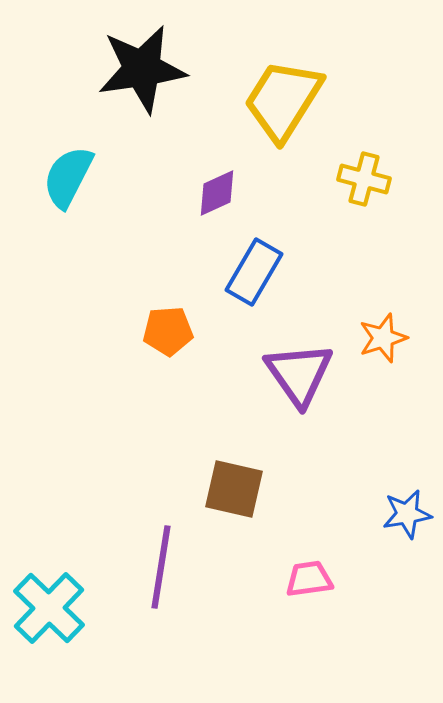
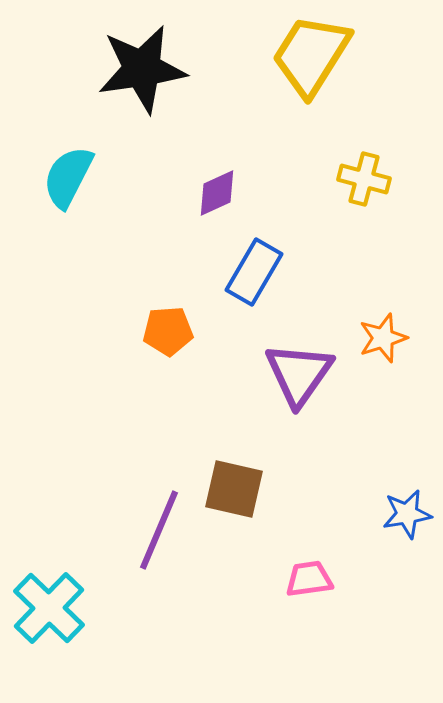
yellow trapezoid: moved 28 px right, 45 px up
purple triangle: rotated 10 degrees clockwise
purple line: moved 2 px left, 37 px up; rotated 14 degrees clockwise
